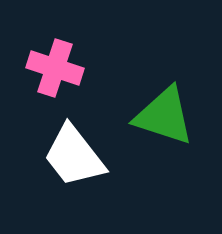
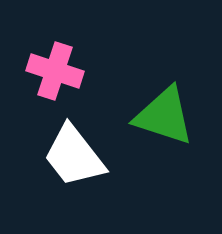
pink cross: moved 3 px down
